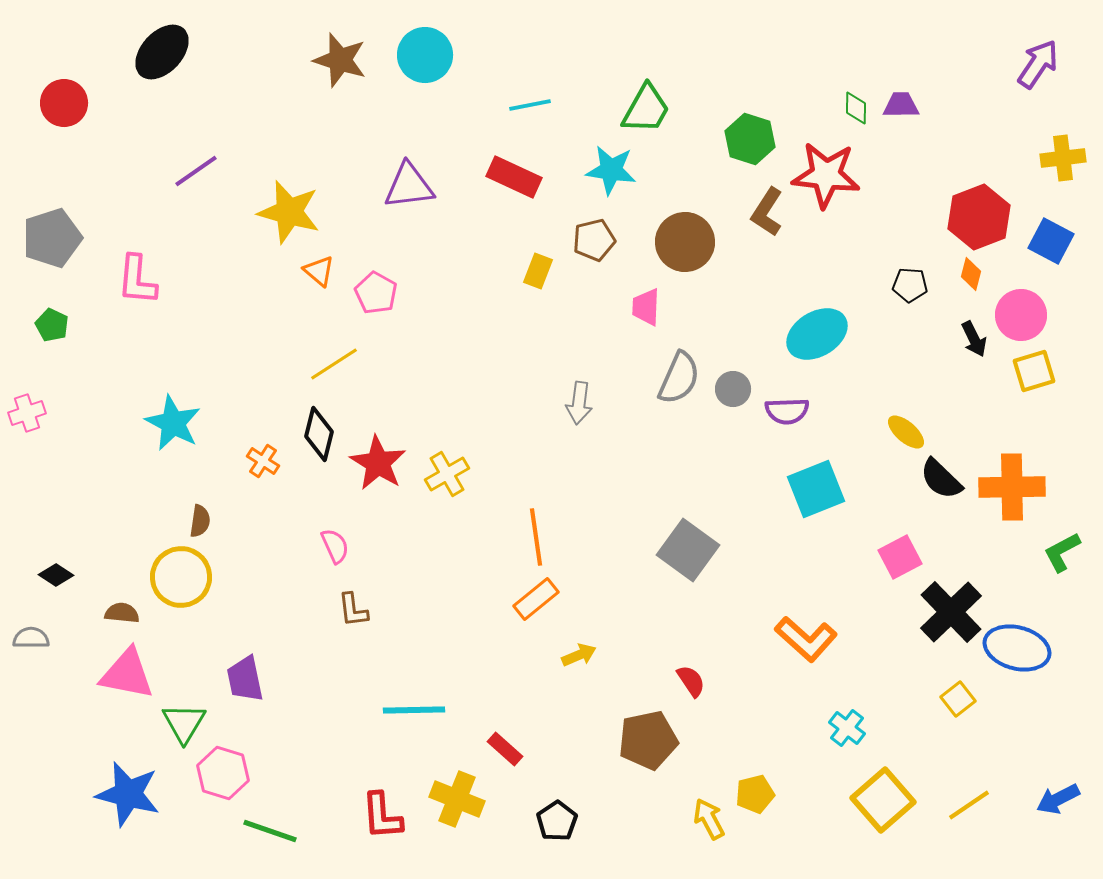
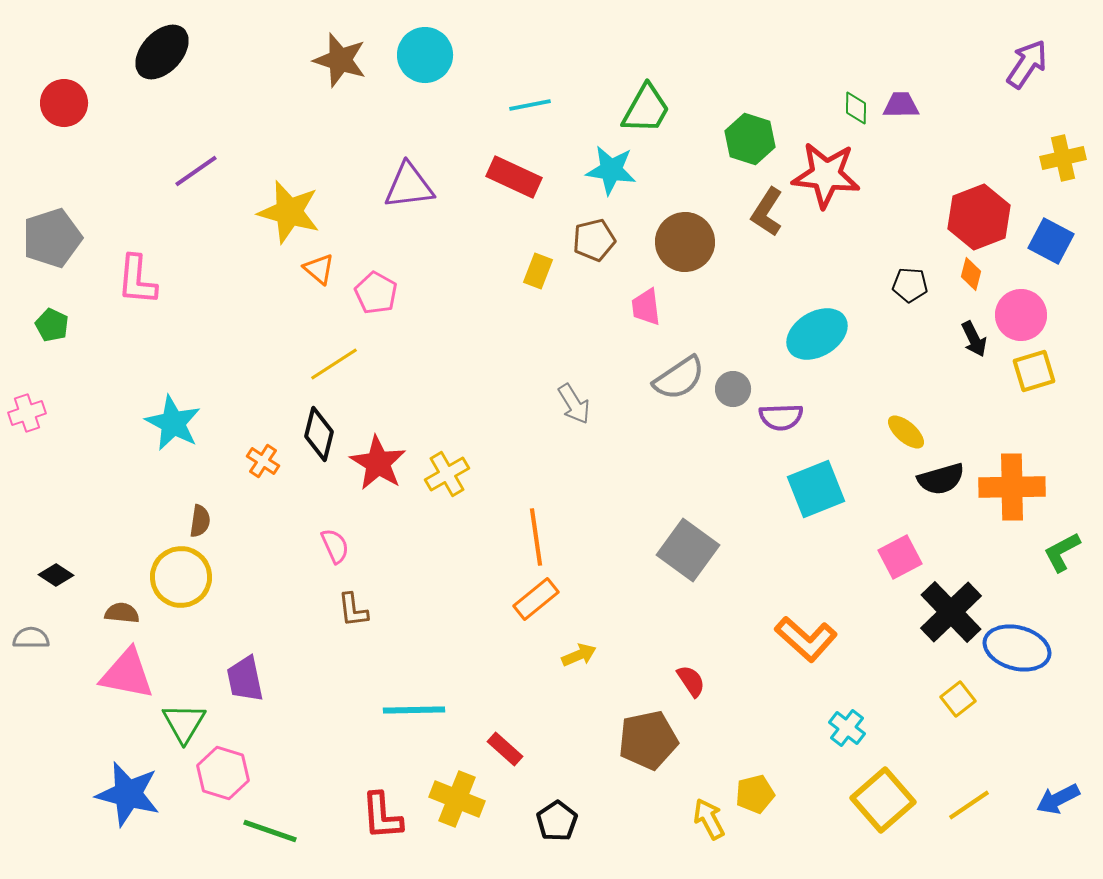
purple arrow at (1038, 64): moved 11 px left
yellow cross at (1063, 158): rotated 6 degrees counterclockwise
orange triangle at (319, 271): moved 2 px up
pink trapezoid at (646, 307): rotated 9 degrees counterclockwise
gray semicircle at (679, 378): rotated 32 degrees clockwise
gray arrow at (579, 403): moved 5 px left, 1 px down; rotated 39 degrees counterclockwise
purple semicircle at (787, 411): moved 6 px left, 6 px down
black semicircle at (941, 479): rotated 60 degrees counterclockwise
